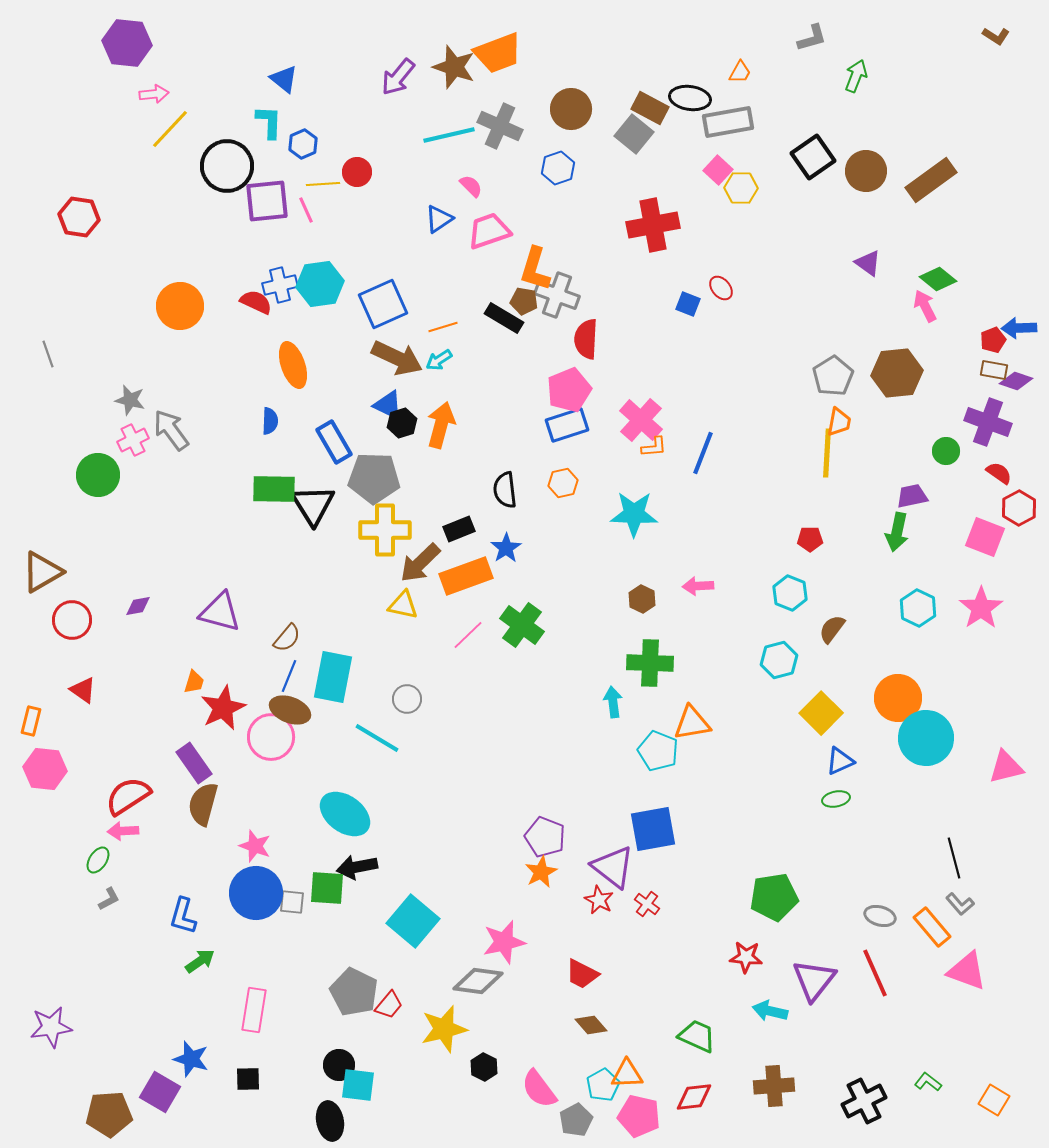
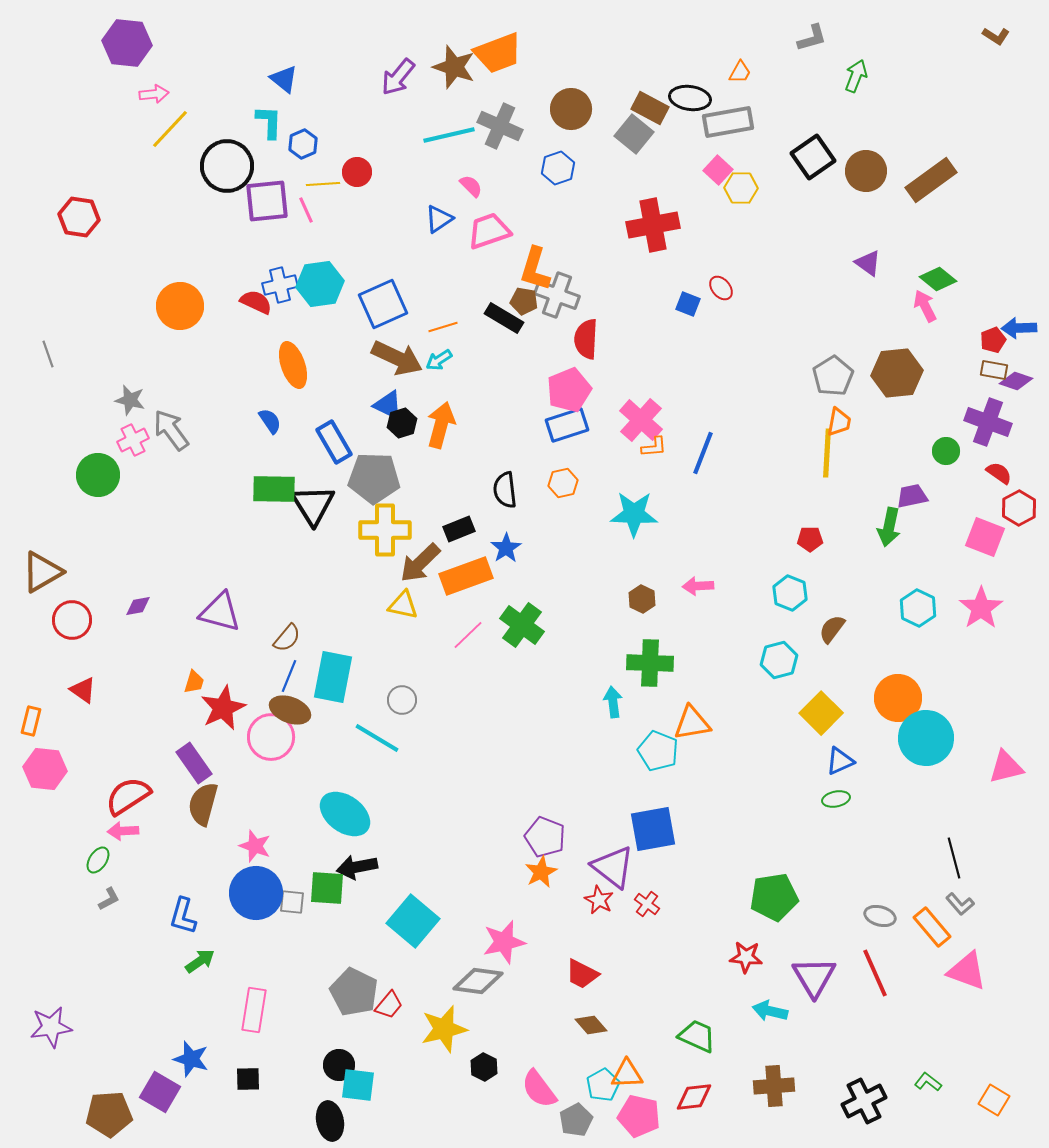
blue semicircle at (270, 421): rotated 36 degrees counterclockwise
green arrow at (897, 532): moved 8 px left, 5 px up
gray circle at (407, 699): moved 5 px left, 1 px down
purple triangle at (814, 980): moved 3 px up; rotated 9 degrees counterclockwise
